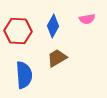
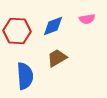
blue diamond: rotated 40 degrees clockwise
red hexagon: moved 1 px left
blue semicircle: moved 1 px right, 1 px down
